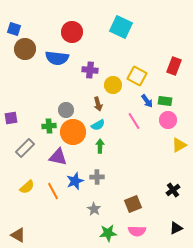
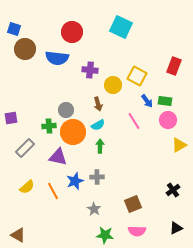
green star: moved 3 px left, 2 px down; rotated 12 degrees clockwise
